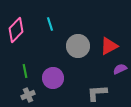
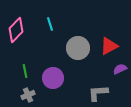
gray circle: moved 2 px down
gray L-shape: moved 1 px right
